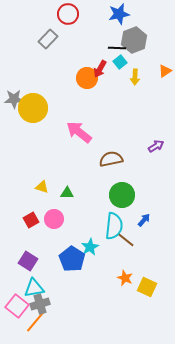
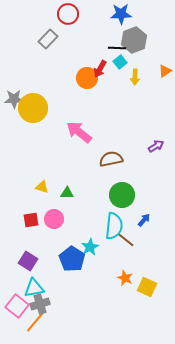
blue star: moved 2 px right; rotated 10 degrees clockwise
red square: rotated 21 degrees clockwise
